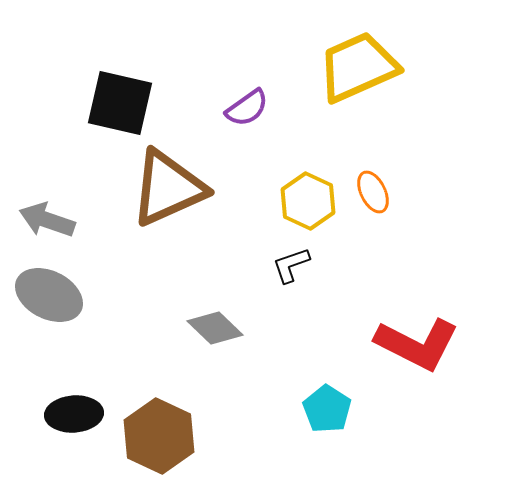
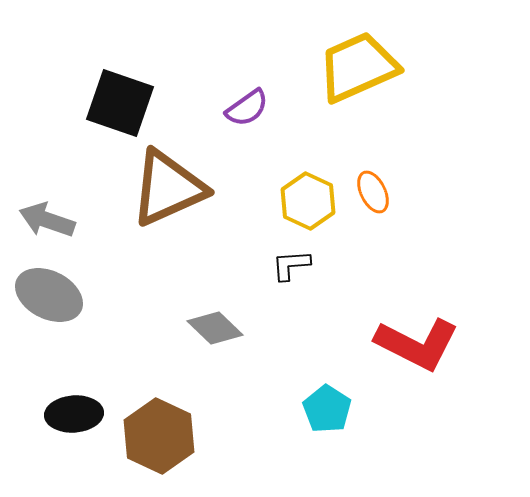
black square: rotated 6 degrees clockwise
black L-shape: rotated 15 degrees clockwise
